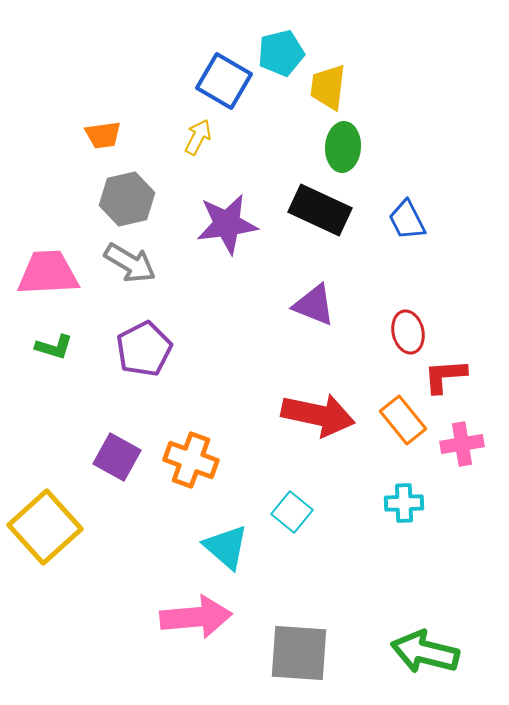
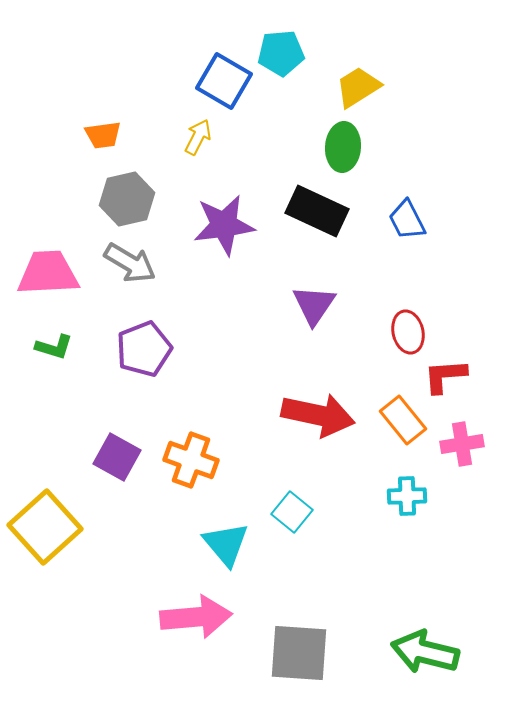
cyan pentagon: rotated 9 degrees clockwise
yellow trapezoid: moved 30 px right; rotated 51 degrees clockwise
black rectangle: moved 3 px left, 1 px down
purple star: moved 3 px left, 1 px down
purple triangle: rotated 42 degrees clockwise
purple pentagon: rotated 6 degrees clockwise
cyan cross: moved 3 px right, 7 px up
cyan triangle: moved 3 px up; rotated 9 degrees clockwise
